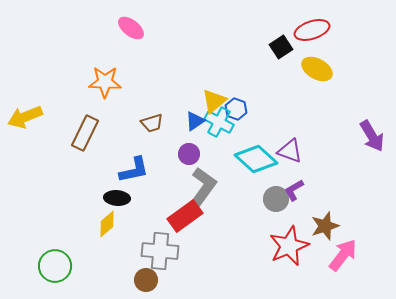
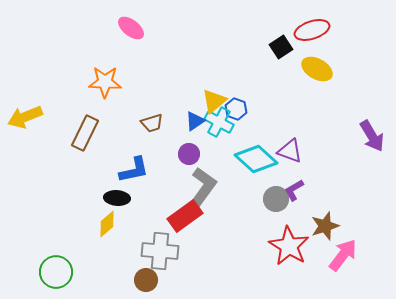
red star: rotated 18 degrees counterclockwise
green circle: moved 1 px right, 6 px down
